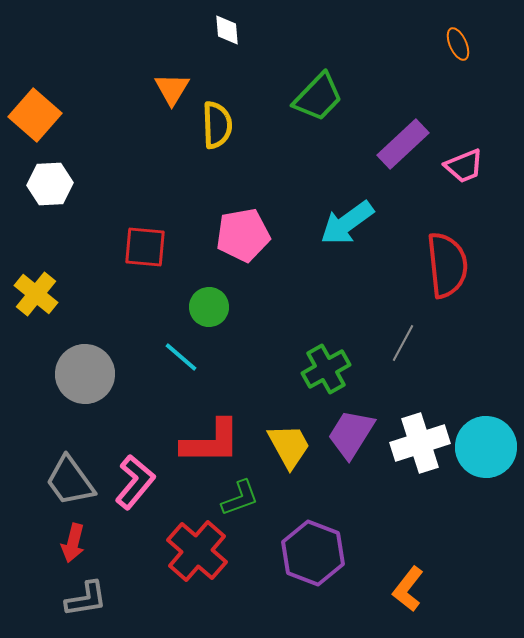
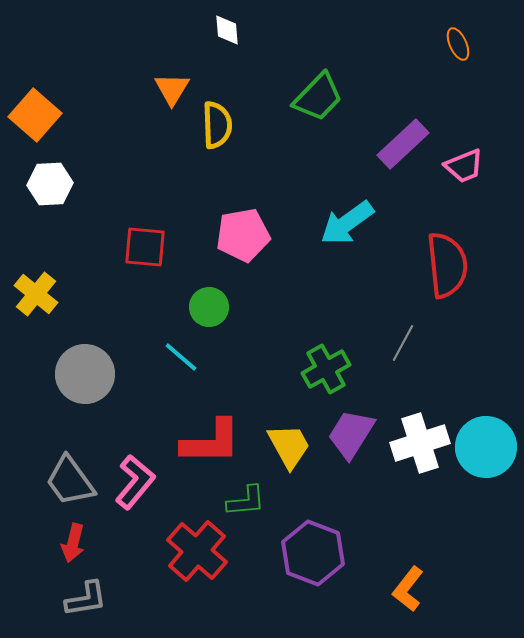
green L-shape: moved 6 px right, 3 px down; rotated 15 degrees clockwise
